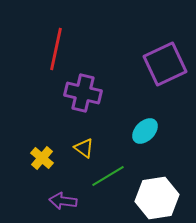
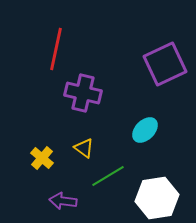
cyan ellipse: moved 1 px up
